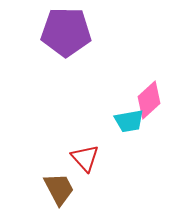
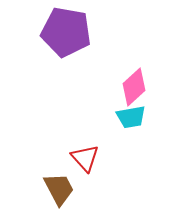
purple pentagon: rotated 9 degrees clockwise
pink diamond: moved 15 px left, 13 px up
cyan trapezoid: moved 2 px right, 4 px up
